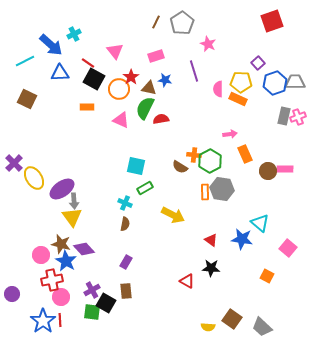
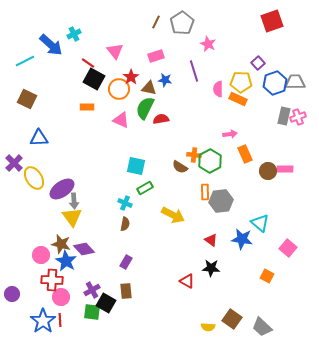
blue triangle at (60, 73): moved 21 px left, 65 px down
gray hexagon at (222, 189): moved 1 px left, 12 px down; rotated 15 degrees counterclockwise
red cross at (52, 280): rotated 15 degrees clockwise
